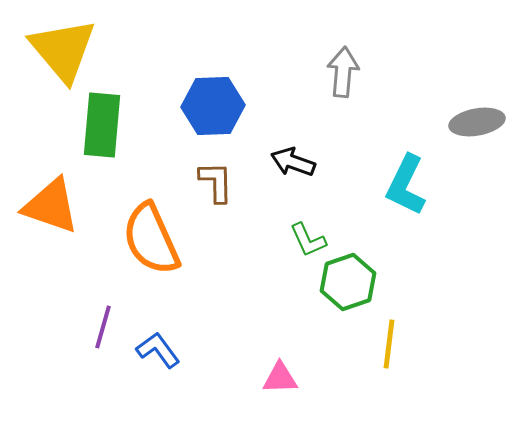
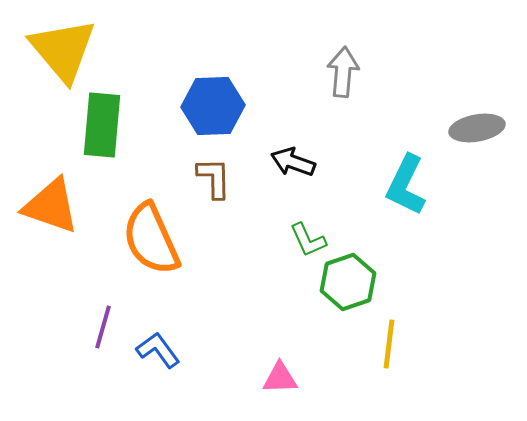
gray ellipse: moved 6 px down
brown L-shape: moved 2 px left, 4 px up
